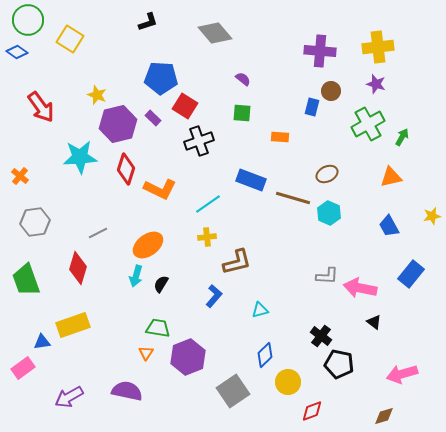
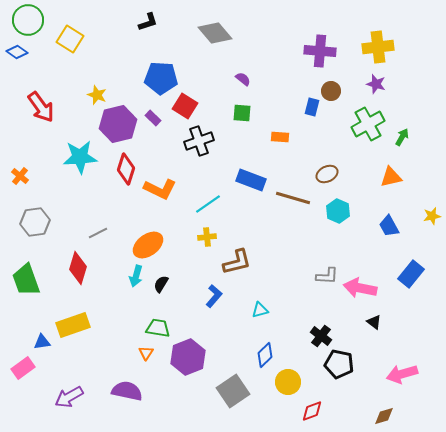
cyan hexagon at (329, 213): moved 9 px right, 2 px up
